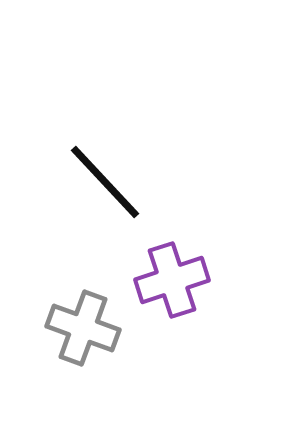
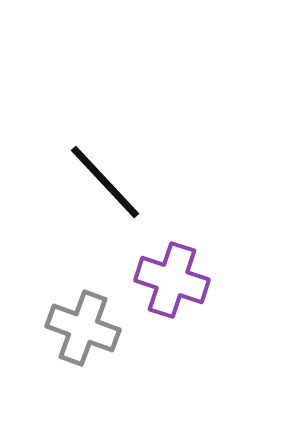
purple cross: rotated 36 degrees clockwise
